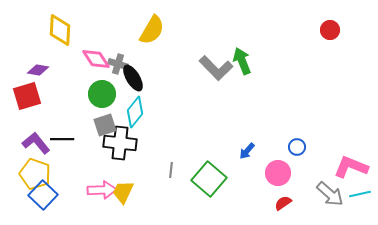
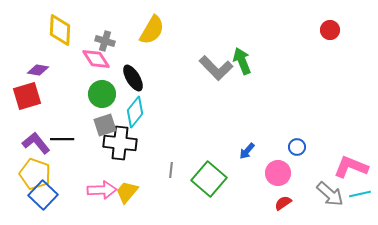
gray cross: moved 13 px left, 23 px up
yellow trapezoid: moved 4 px right; rotated 15 degrees clockwise
